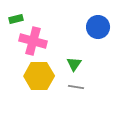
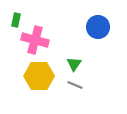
green rectangle: moved 1 px down; rotated 64 degrees counterclockwise
pink cross: moved 2 px right, 1 px up
gray line: moved 1 px left, 2 px up; rotated 14 degrees clockwise
